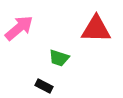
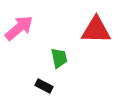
red triangle: moved 1 px down
green trapezoid: rotated 120 degrees counterclockwise
